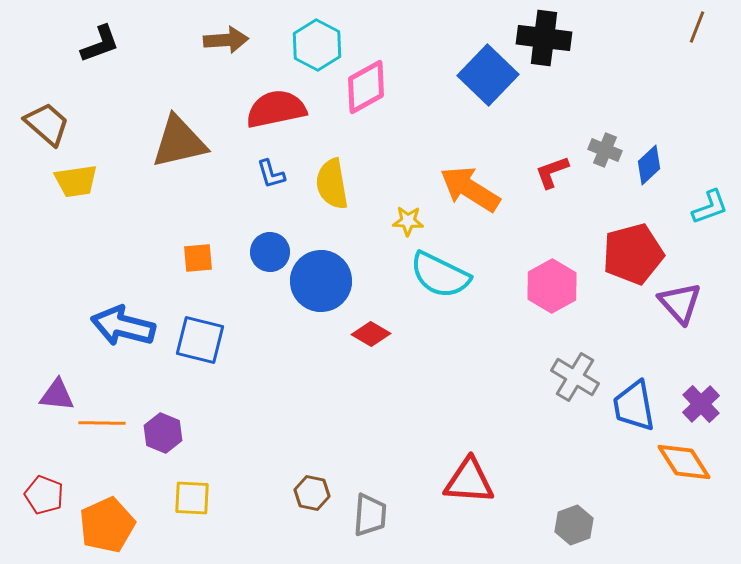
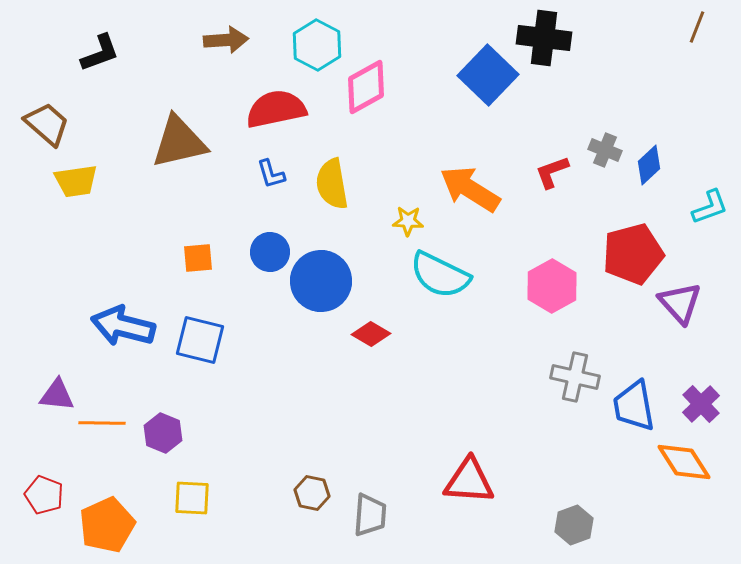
black L-shape at (100, 44): moved 9 px down
gray cross at (575, 377): rotated 18 degrees counterclockwise
